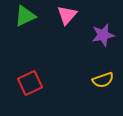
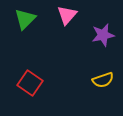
green triangle: moved 3 px down; rotated 20 degrees counterclockwise
red square: rotated 30 degrees counterclockwise
